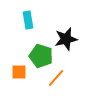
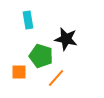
black star: rotated 25 degrees clockwise
